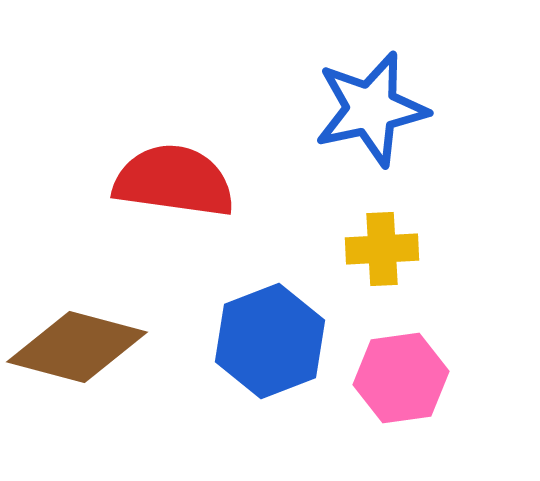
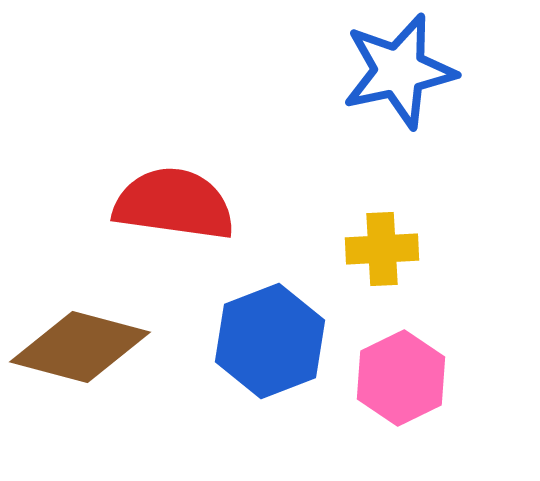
blue star: moved 28 px right, 38 px up
red semicircle: moved 23 px down
brown diamond: moved 3 px right
pink hexagon: rotated 18 degrees counterclockwise
